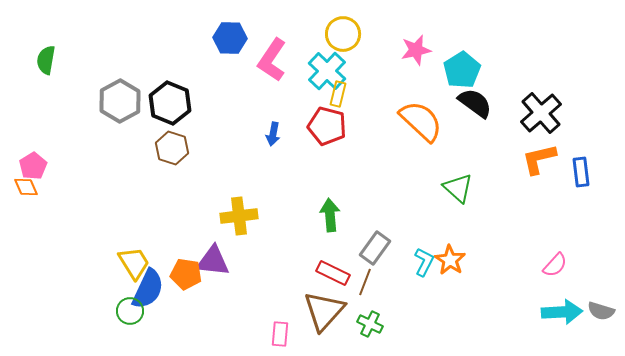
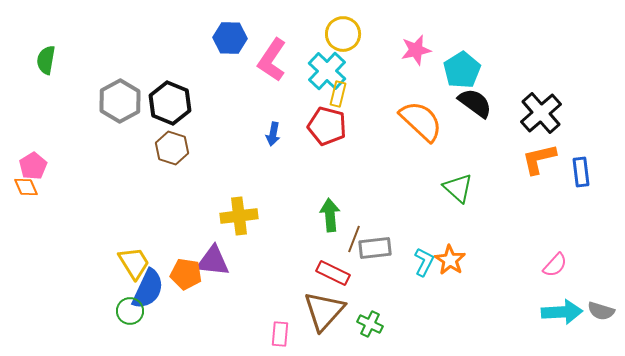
gray rectangle: rotated 48 degrees clockwise
brown line: moved 11 px left, 43 px up
